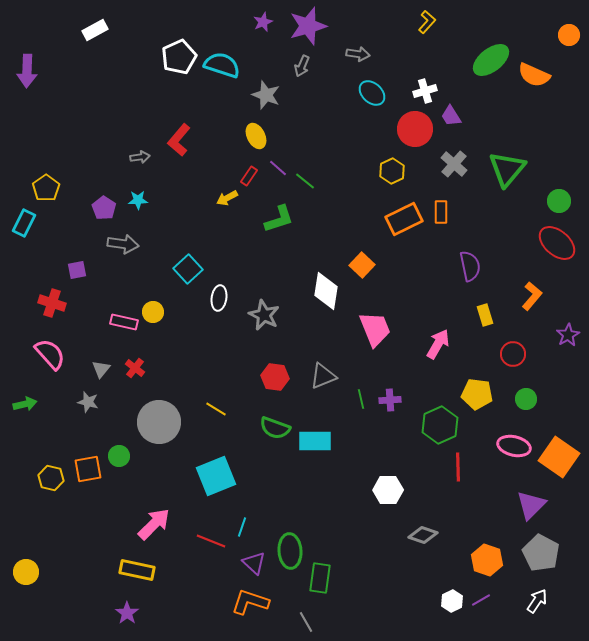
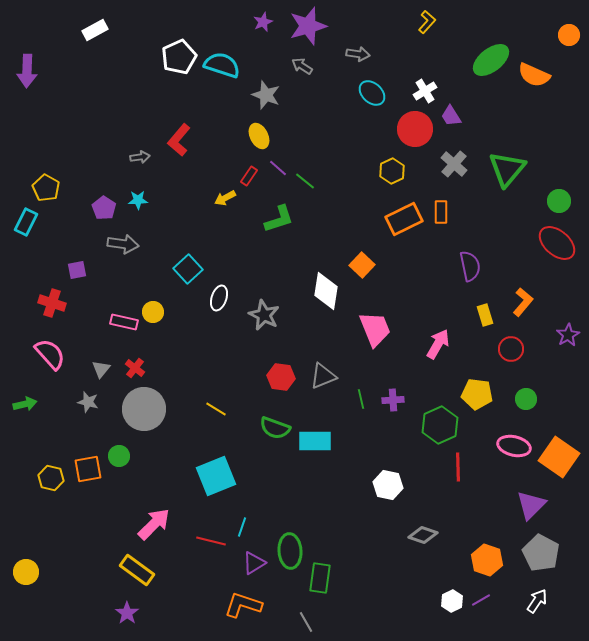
gray arrow at (302, 66): rotated 100 degrees clockwise
white cross at (425, 91): rotated 15 degrees counterclockwise
yellow ellipse at (256, 136): moved 3 px right
yellow pentagon at (46, 188): rotated 8 degrees counterclockwise
yellow arrow at (227, 198): moved 2 px left
cyan rectangle at (24, 223): moved 2 px right, 1 px up
orange L-shape at (532, 296): moved 9 px left, 6 px down
white ellipse at (219, 298): rotated 10 degrees clockwise
red circle at (513, 354): moved 2 px left, 5 px up
red hexagon at (275, 377): moved 6 px right
purple cross at (390, 400): moved 3 px right
gray circle at (159, 422): moved 15 px left, 13 px up
white hexagon at (388, 490): moved 5 px up; rotated 12 degrees clockwise
red line at (211, 541): rotated 8 degrees counterclockwise
purple triangle at (254, 563): rotated 45 degrees clockwise
yellow rectangle at (137, 570): rotated 24 degrees clockwise
orange L-shape at (250, 602): moved 7 px left, 3 px down
